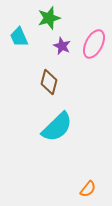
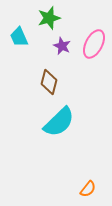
cyan semicircle: moved 2 px right, 5 px up
